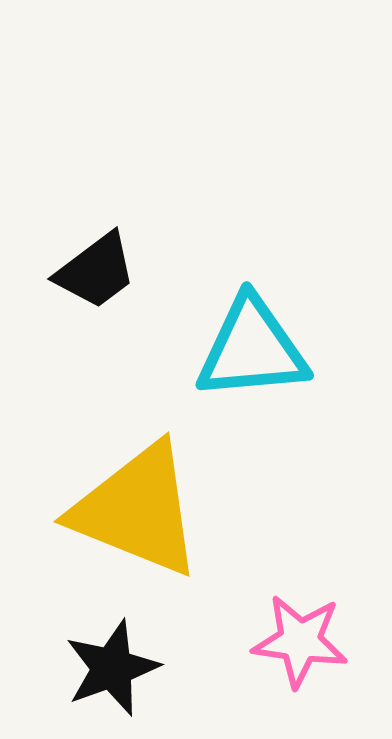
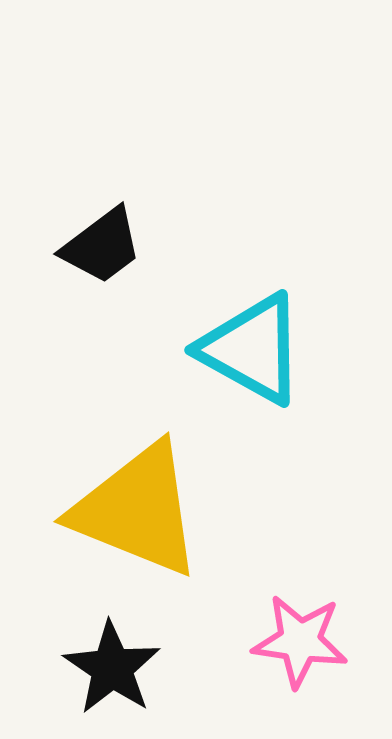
black trapezoid: moved 6 px right, 25 px up
cyan triangle: rotated 34 degrees clockwise
black star: rotated 18 degrees counterclockwise
